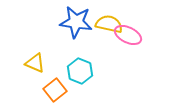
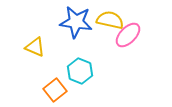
yellow semicircle: moved 1 px right, 4 px up
pink ellipse: rotated 72 degrees counterclockwise
yellow triangle: moved 16 px up
